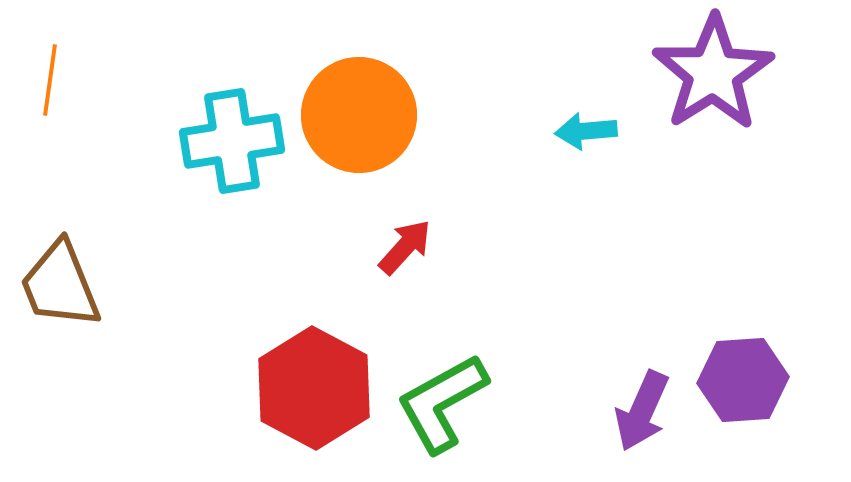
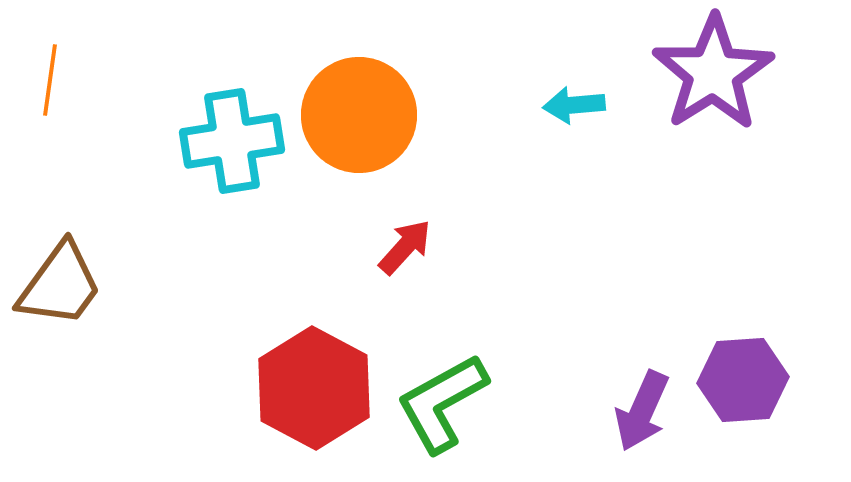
cyan arrow: moved 12 px left, 26 px up
brown trapezoid: rotated 122 degrees counterclockwise
